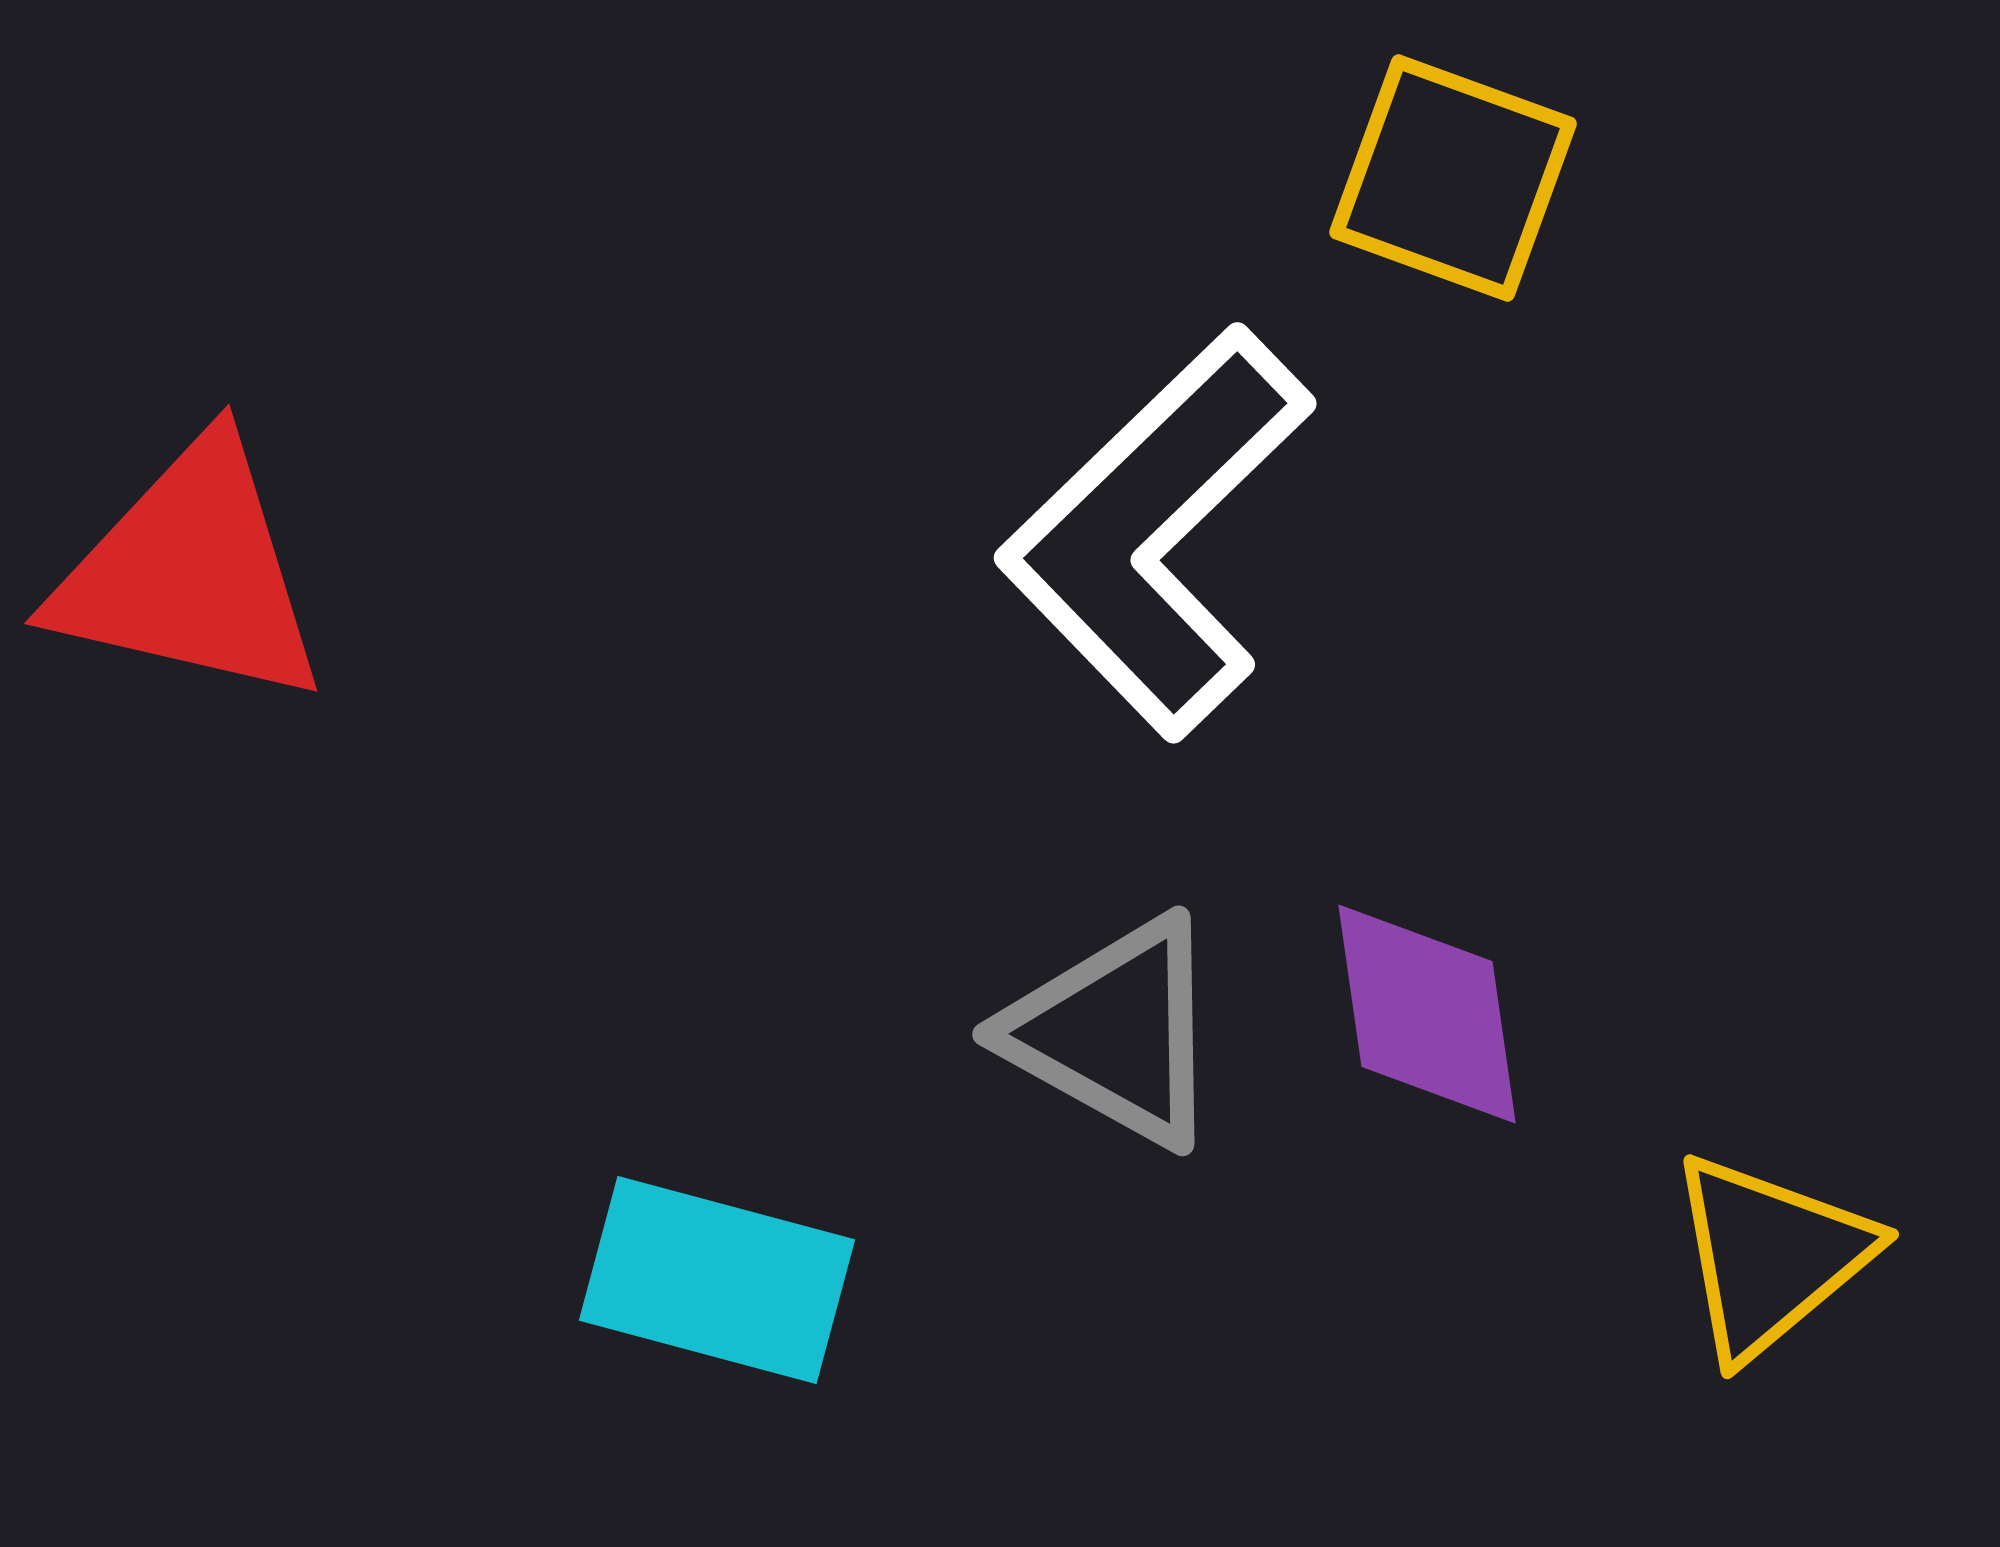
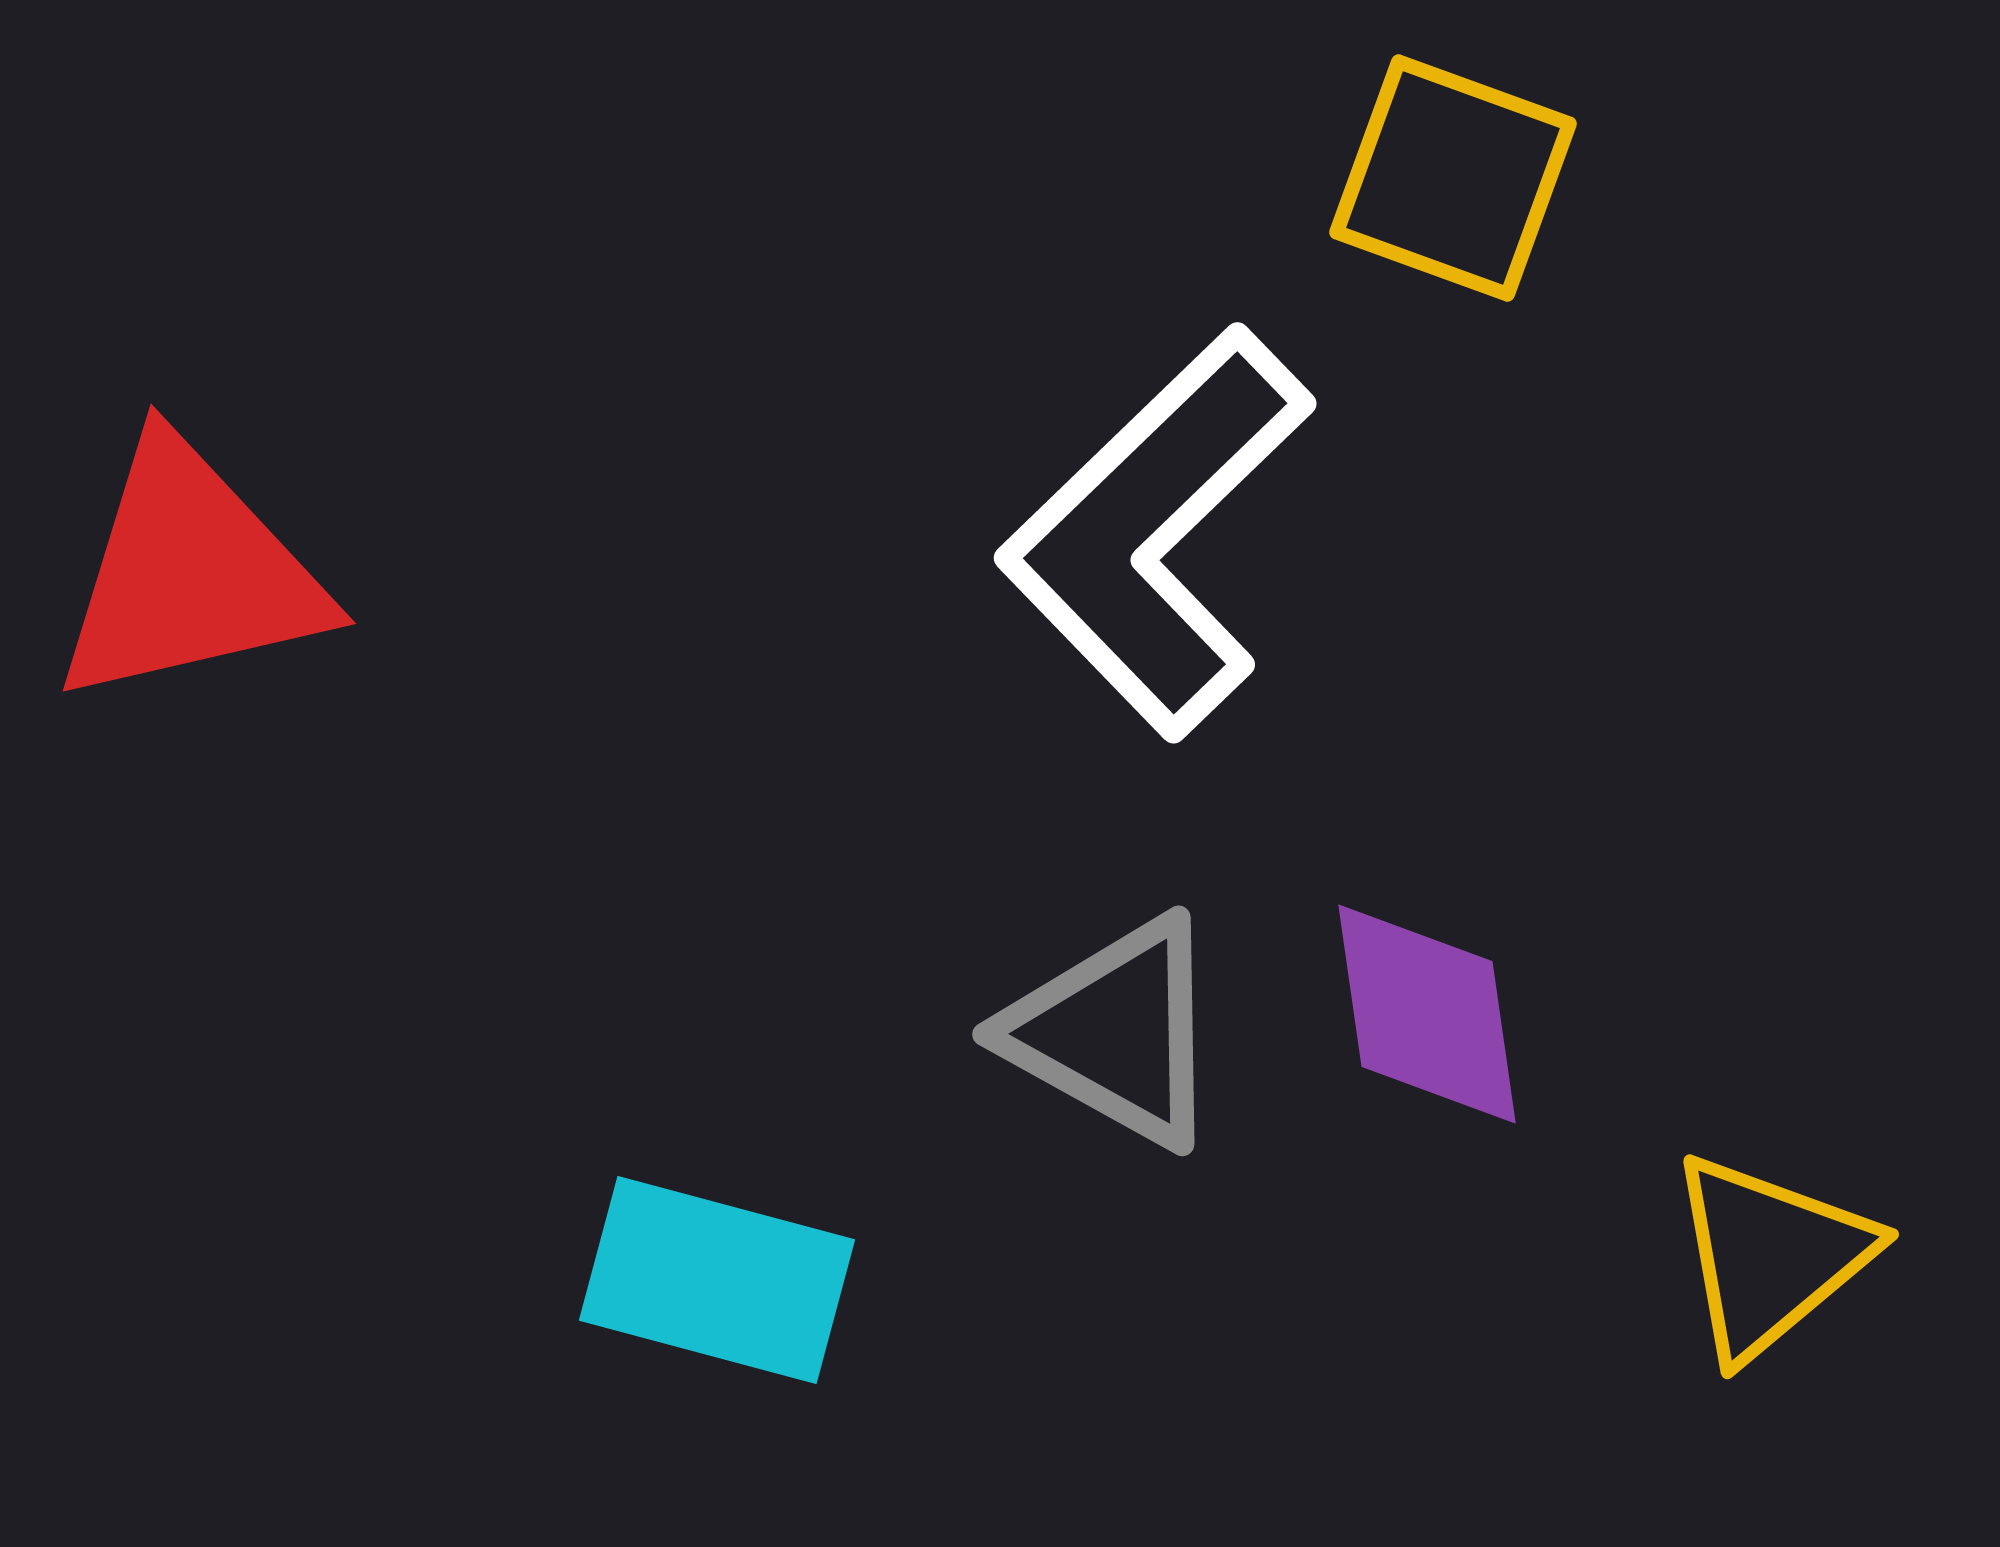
red triangle: rotated 26 degrees counterclockwise
